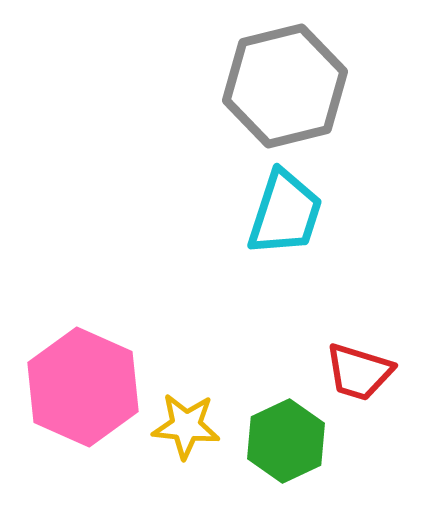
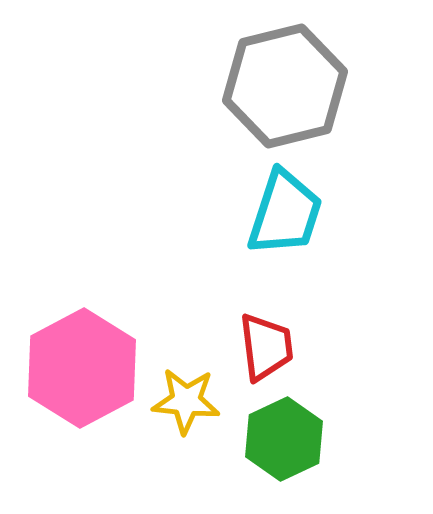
red trapezoid: moved 93 px left, 25 px up; rotated 114 degrees counterclockwise
pink hexagon: moved 1 px left, 19 px up; rotated 8 degrees clockwise
yellow star: moved 25 px up
green hexagon: moved 2 px left, 2 px up
